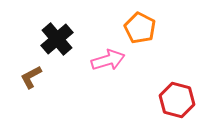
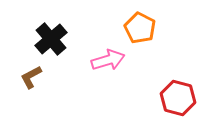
black cross: moved 6 px left
red hexagon: moved 1 px right, 2 px up
